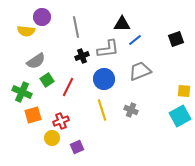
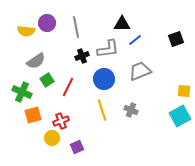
purple circle: moved 5 px right, 6 px down
